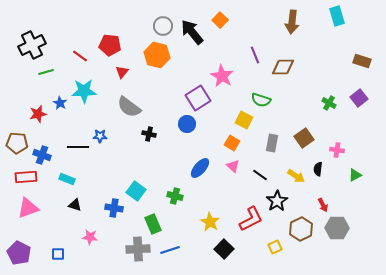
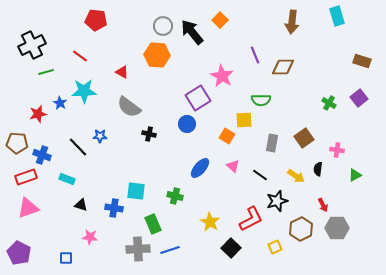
red pentagon at (110, 45): moved 14 px left, 25 px up
orange hexagon at (157, 55): rotated 10 degrees counterclockwise
red triangle at (122, 72): rotated 40 degrees counterclockwise
green semicircle at (261, 100): rotated 18 degrees counterclockwise
yellow square at (244, 120): rotated 30 degrees counterclockwise
orange square at (232, 143): moved 5 px left, 7 px up
black line at (78, 147): rotated 45 degrees clockwise
red rectangle at (26, 177): rotated 15 degrees counterclockwise
cyan square at (136, 191): rotated 30 degrees counterclockwise
black star at (277, 201): rotated 15 degrees clockwise
black triangle at (75, 205): moved 6 px right
black square at (224, 249): moved 7 px right, 1 px up
blue square at (58, 254): moved 8 px right, 4 px down
